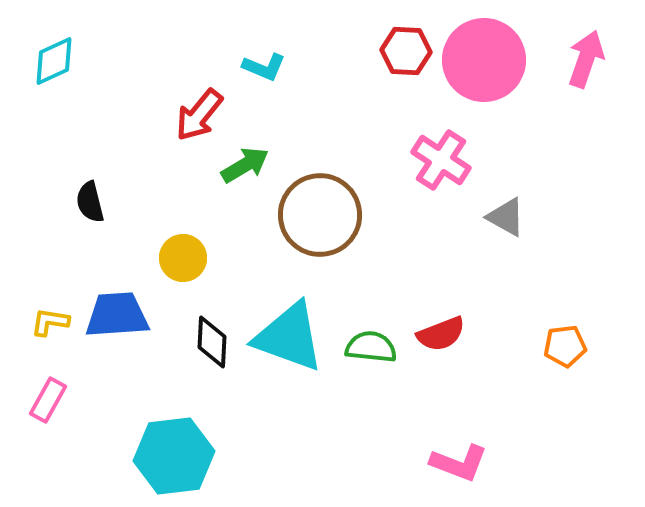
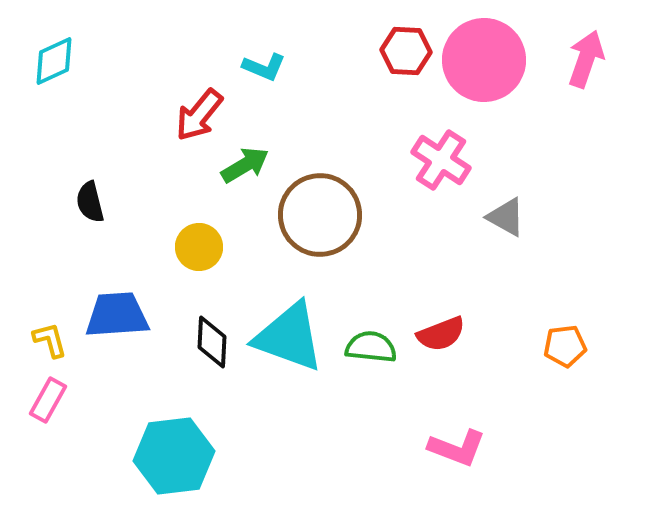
yellow circle: moved 16 px right, 11 px up
yellow L-shape: moved 18 px down; rotated 66 degrees clockwise
pink L-shape: moved 2 px left, 15 px up
